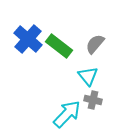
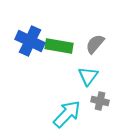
blue cross: moved 2 px right, 2 px down; rotated 16 degrees counterclockwise
green rectangle: rotated 28 degrees counterclockwise
cyan triangle: rotated 15 degrees clockwise
gray cross: moved 7 px right, 1 px down
